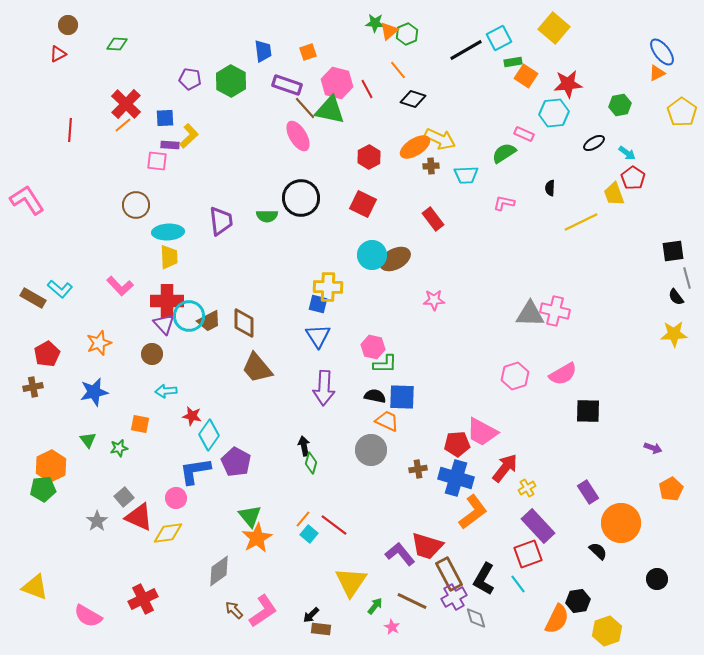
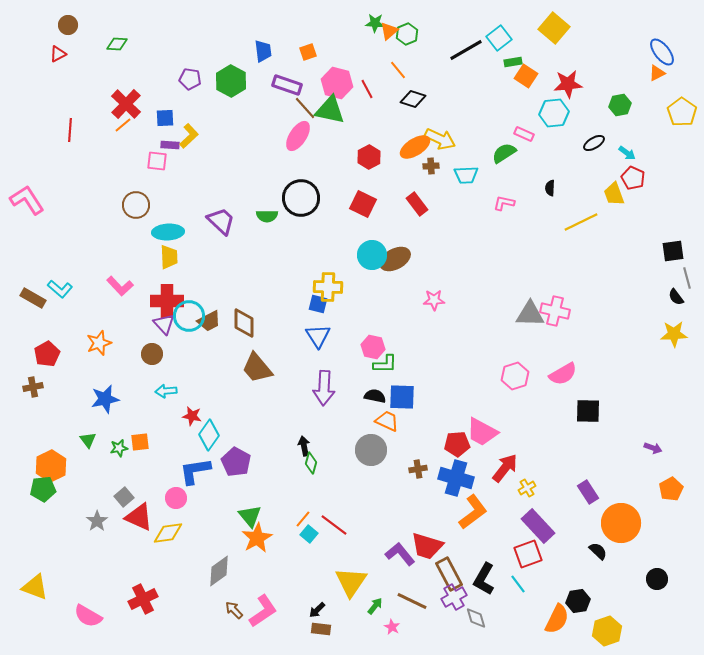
cyan square at (499, 38): rotated 10 degrees counterclockwise
pink ellipse at (298, 136): rotated 64 degrees clockwise
red pentagon at (633, 178): rotated 10 degrees counterclockwise
red rectangle at (433, 219): moved 16 px left, 15 px up
purple trapezoid at (221, 221): rotated 40 degrees counterclockwise
blue star at (94, 392): moved 11 px right, 7 px down
orange square at (140, 424): moved 18 px down; rotated 18 degrees counterclockwise
black arrow at (311, 615): moved 6 px right, 5 px up
